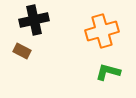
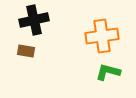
orange cross: moved 5 px down; rotated 8 degrees clockwise
brown rectangle: moved 4 px right; rotated 18 degrees counterclockwise
